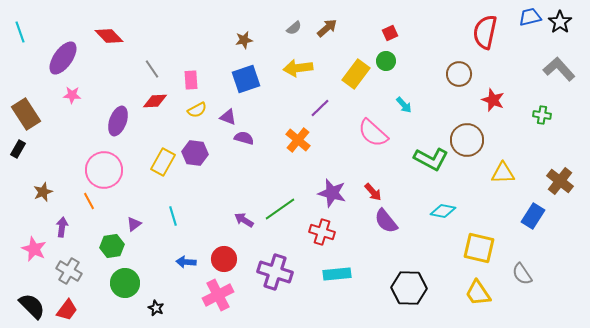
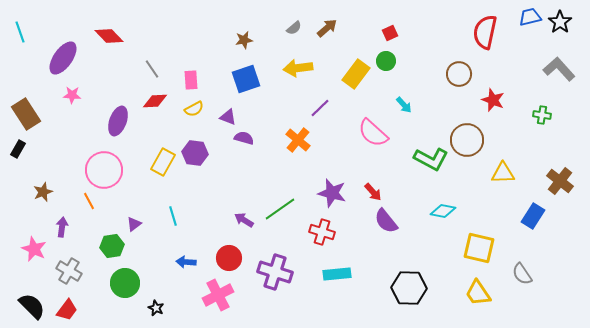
yellow semicircle at (197, 110): moved 3 px left, 1 px up
red circle at (224, 259): moved 5 px right, 1 px up
